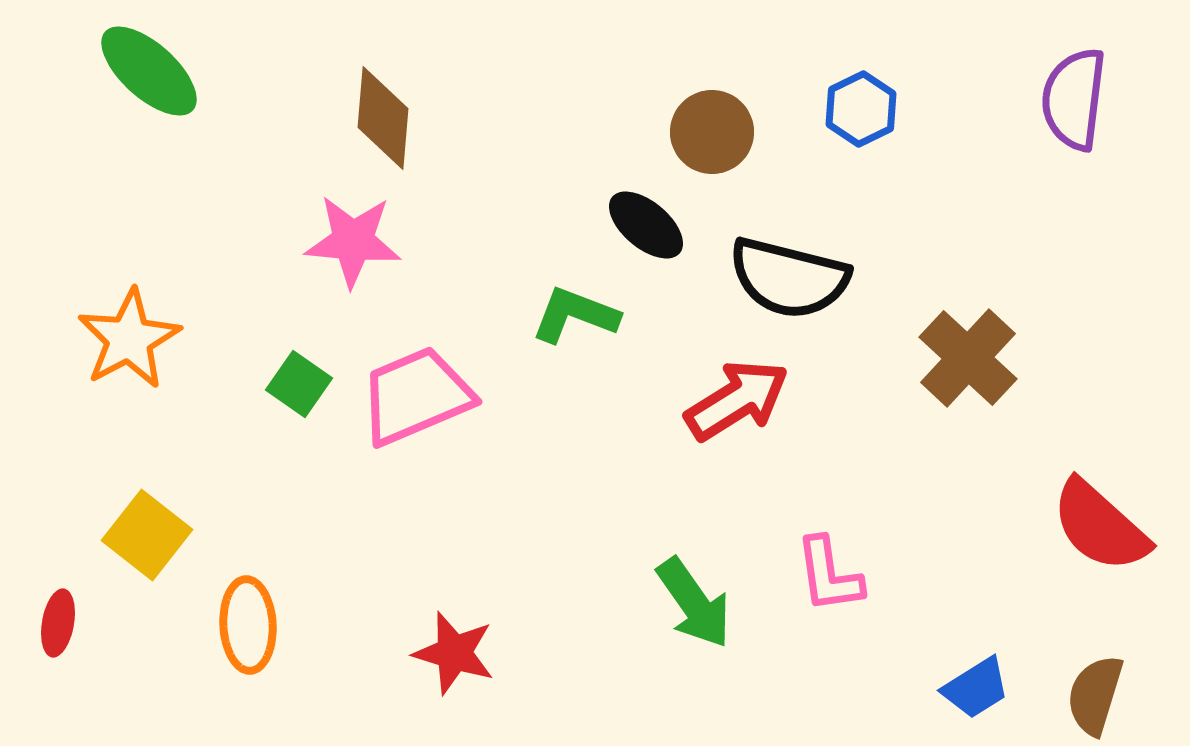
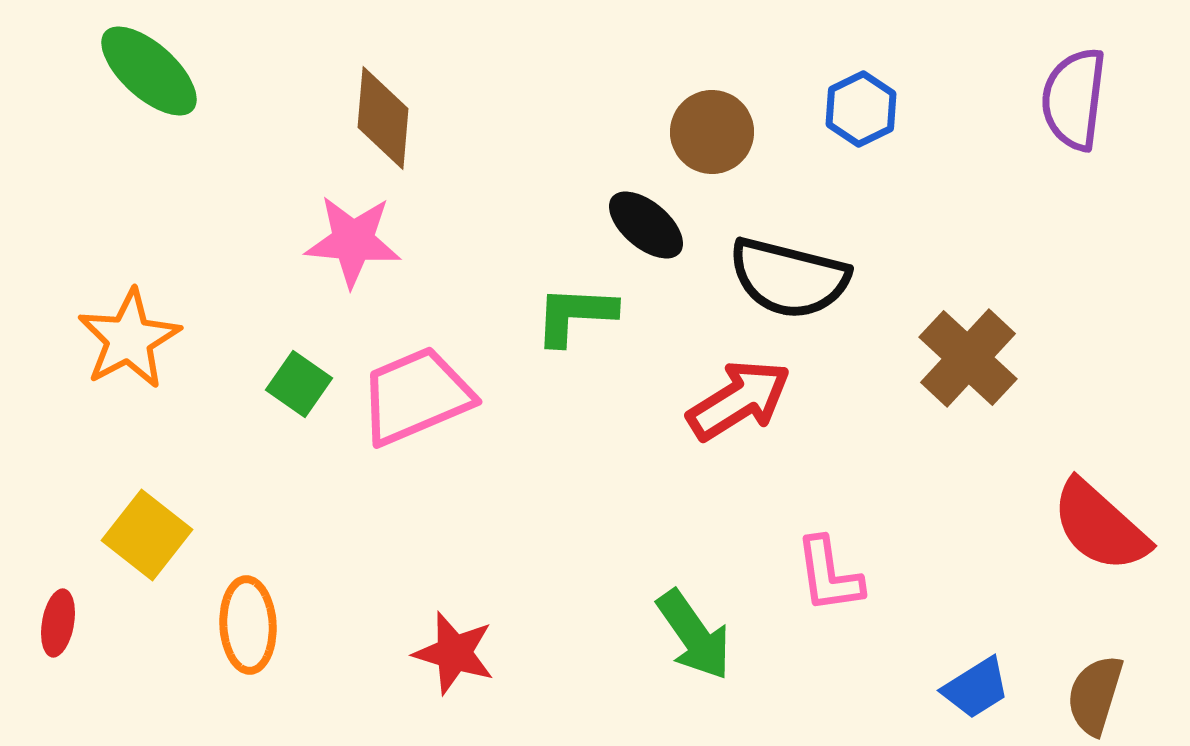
green L-shape: rotated 18 degrees counterclockwise
red arrow: moved 2 px right
green arrow: moved 32 px down
